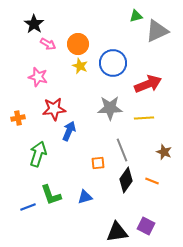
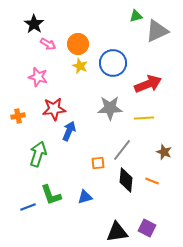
orange cross: moved 2 px up
gray line: rotated 60 degrees clockwise
black diamond: rotated 30 degrees counterclockwise
purple square: moved 1 px right, 2 px down
